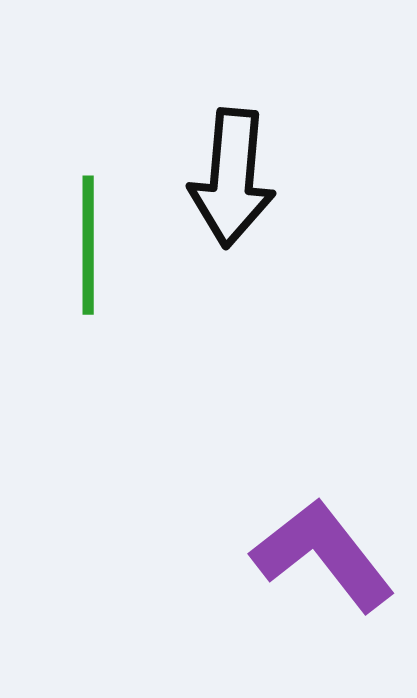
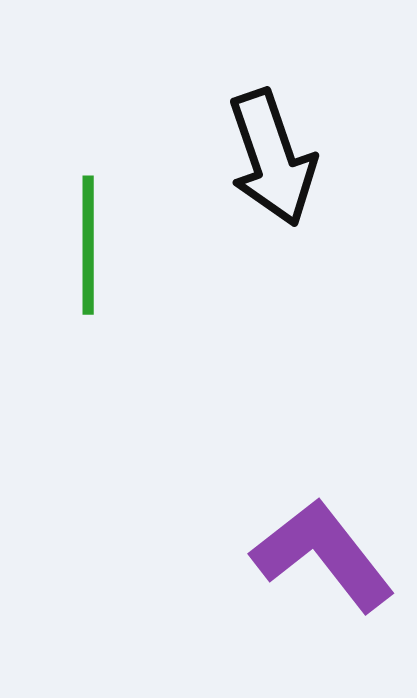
black arrow: moved 40 px right, 20 px up; rotated 24 degrees counterclockwise
